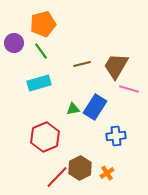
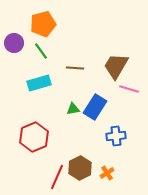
brown line: moved 7 px left, 4 px down; rotated 18 degrees clockwise
red hexagon: moved 11 px left
red line: rotated 20 degrees counterclockwise
